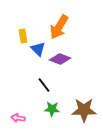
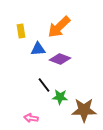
orange arrow: rotated 15 degrees clockwise
yellow rectangle: moved 2 px left, 5 px up
blue triangle: rotated 49 degrees counterclockwise
green star: moved 8 px right, 12 px up
pink arrow: moved 13 px right
